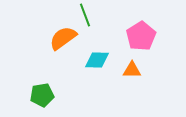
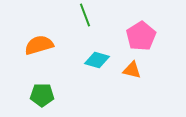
orange semicircle: moved 24 px left, 7 px down; rotated 20 degrees clockwise
cyan diamond: rotated 15 degrees clockwise
orange triangle: rotated 12 degrees clockwise
green pentagon: rotated 10 degrees clockwise
